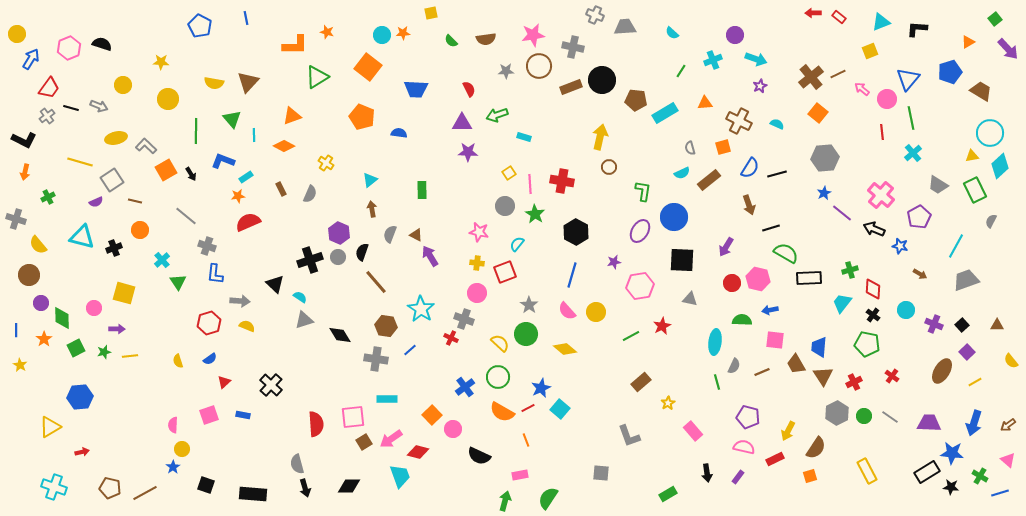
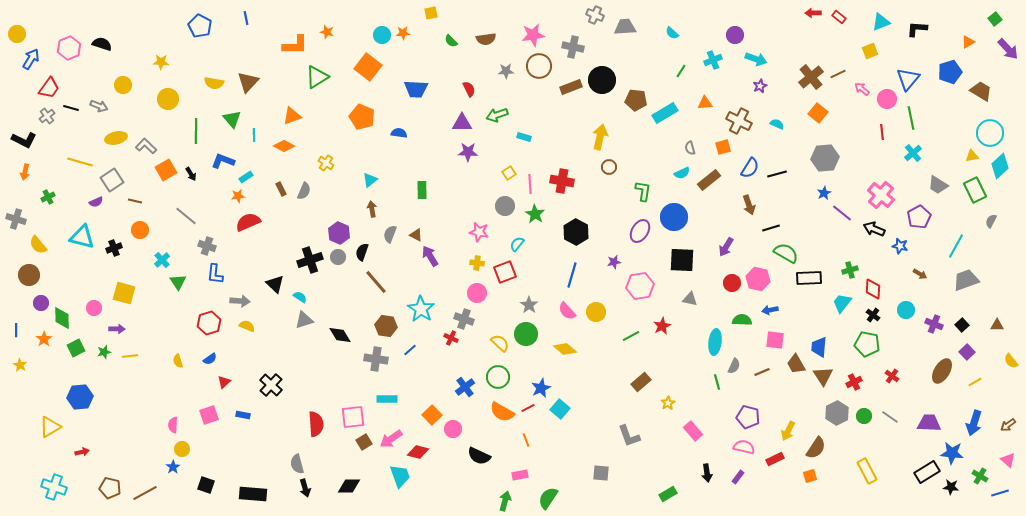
gray semicircle at (310, 194): moved 6 px left, 3 px up
